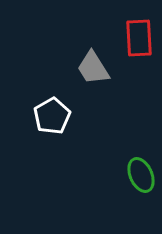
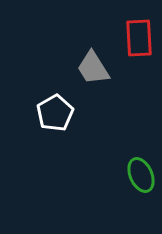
white pentagon: moved 3 px right, 3 px up
